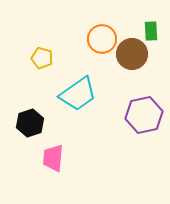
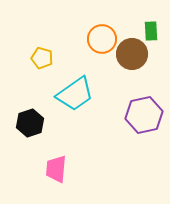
cyan trapezoid: moved 3 px left
pink trapezoid: moved 3 px right, 11 px down
